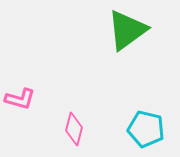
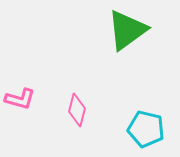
pink diamond: moved 3 px right, 19 px up
